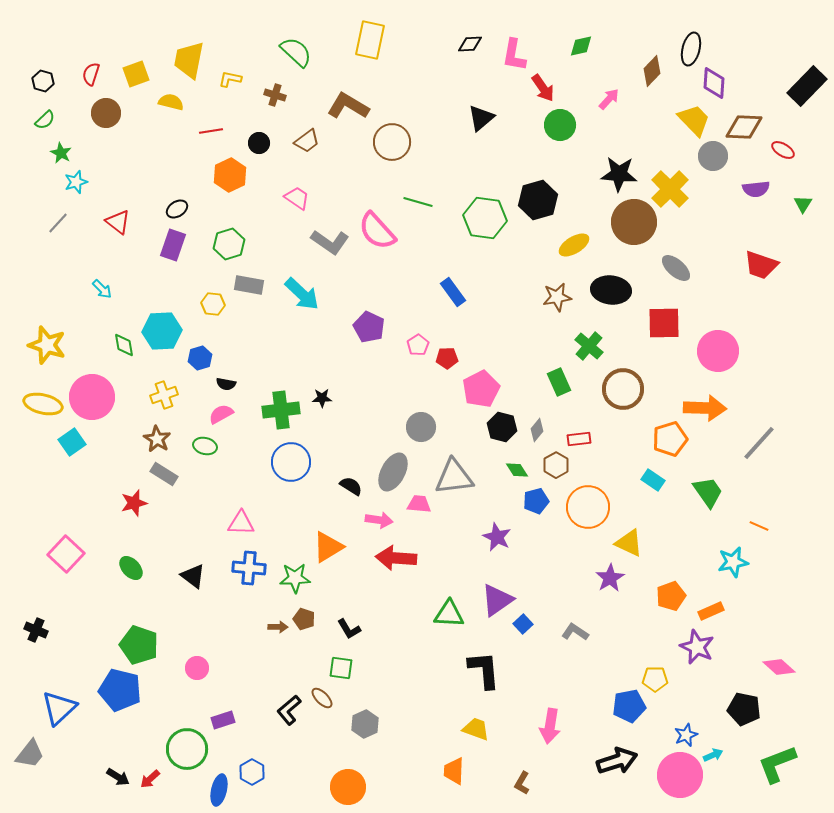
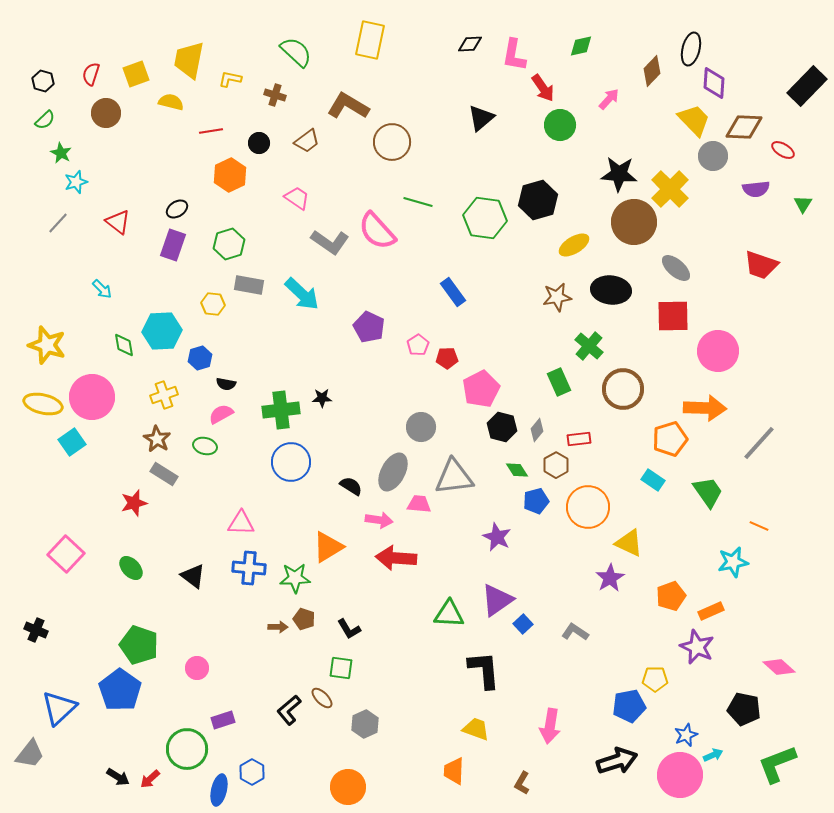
red square at (664, 323): moved 9 px right, 7 px up
blue pentagon at (120, 690): rotated 21 degrees clockwise
